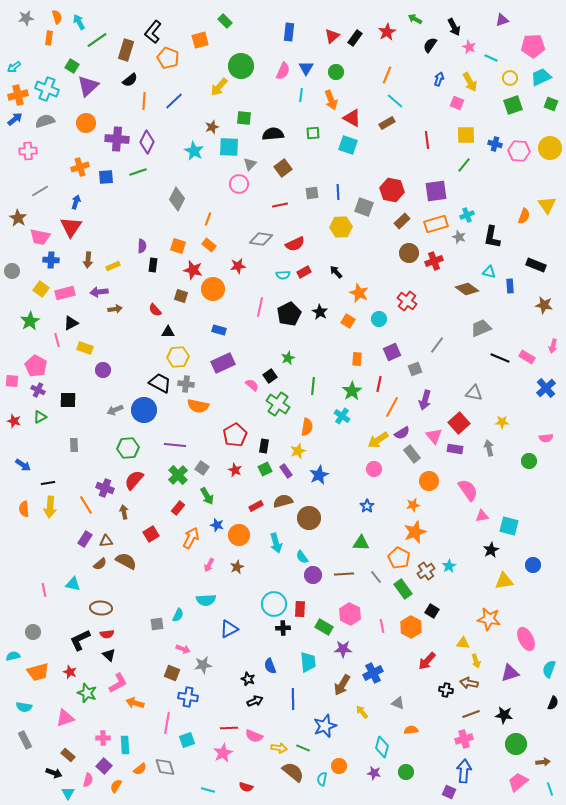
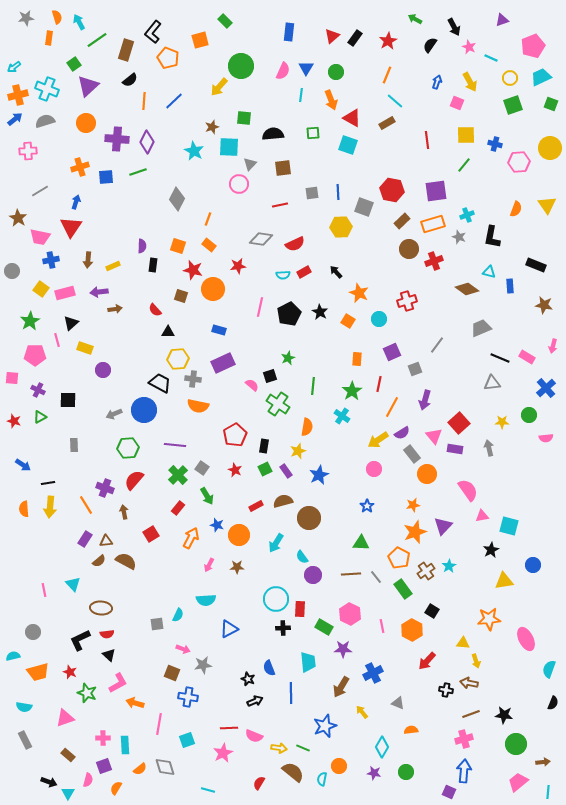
red star at (387, 32): moved 1 px right, 9 px down
pink pentagon at (533, 46): rotated 20 degrees counterclockwise
green square at (72, 66): moved 2 px right, 2 px up; rotated 24 degrees clockwise
blue arrow at (439, 79): moved 2 px left, 3 px down
pink hexagon at (519, 151): moved 11 px down; rotated 10 degrees counterclockwise
brown square at (283, 168): rotated 30 degrees clockwise
orange semicircle at (524, 216): moved 8 px left, 7 px up
orange rectangle at (436, 224): moved 3 px left
brown circle at (409, 253): moved 4 px up
blue cross at (51, 260): rotated 14 degrees counterclockwise
red cross at (407, 301): rotated 36 degrees clockwise
black triangle at (71, 323): rotated 14 degrees counterclockwise
yellow hexagon at (178, 357): moved 2 px down
pink pentagon at (36, 366): moved 1 px left, 11 px up; rotated 30 degrees counterclockwise
black square at (270, 376): rotated 16 degrees clockwise
pink square at (12, 381): moved 3 px up
gray cross at (186, 384): moved 7 px right, 5 px up
gray triangle at (474, 393): moved 18 px right, 10 px up; rotated 18 degrees counterclockwise
gray arrow at (115, 410): moved 1 px left, 4 px down
green circle at (529, 461): moved 46 px up
orange circle at (429, 481): moved 2 px left, 7 px up
cyan arrow at (276, 543): rotated 48 degrees clockwise
brown semicircle at (100, 564): moved 1 px left, 3 px up
brown star at (237, 567): rotated 24 degrees clockwise
brown line at (344, 574): moved 7 px right
cyan triangle at (73, 584): rotated 35 degrees clockwise
cyan circle at (274, 604): moved 2 px right, 5 px up
orange star at (489, 619): rotated 15 degrees counterclockwise
orange hexagon at (411, 627): moved 1 px right, 3 px down
blue semicircle at (270, 666): moved 1 px left, 2 px down
purple triangle at (510, 673): moved 67 px left, 147 px up; rotated 30 degrees counterclockwise
brown arrow at (342, 685): moved 1 px left, 2 px down
blue line at (293, 699): moved 2 px left, 6 px up
pink line at (167, 723): moved 8 px left, 1 px down
cyan diamond at (382, 747): rotated 15 degrees clockwise
purple square at (104, 766): rotated 28 degrees clockwise
black arrow at (54, 773): moved 5 px left, 9 px down
orange semicircle at (116, 786): moved 2 px down
red semicircle at (246, 787): moved 13 px right, 4 px up; rotated 104 degrees clockwise
cyan line at (550, 789): moved 2 px left, 3 px down; rotated 24 degrees clockwise
